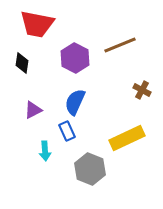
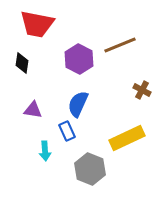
purple hexagon: moved 4 px right, 1 px down
blue semicircle: moved 3 px right, 2 px down
purple triangle: rotated 36 degrees clockwise
